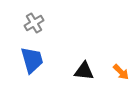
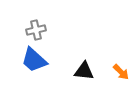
gray cross: moved 2 px right, 7 px down; rotated 18 degrees clockwise
blue trapezoid: moved 2 px right; rotated 148 degrees clockwise
